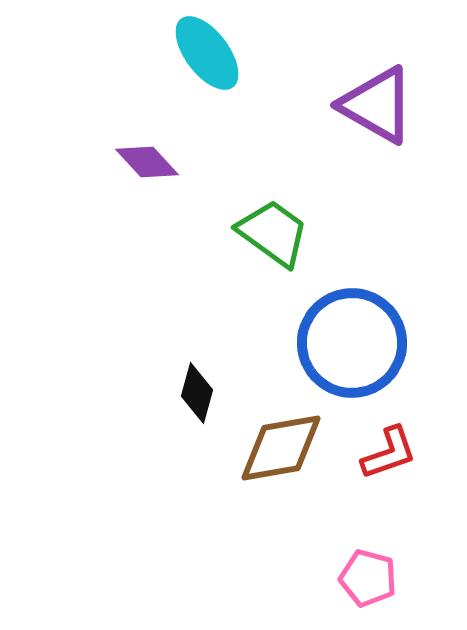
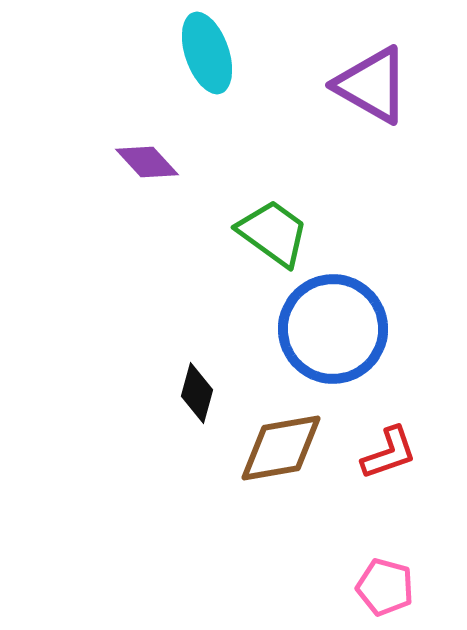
cyan ellipse: rotated 18 degrees clockwise
purple triangle: moved 5 px left, 20 px up
blue circle: moved 19 px left, 14 px up
pink pentagon: moved 17 px right, 9 px down
